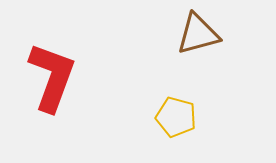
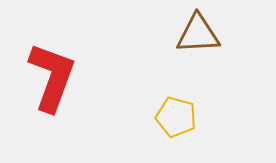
brown triangle: rotated 12 degrees clockwise
